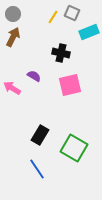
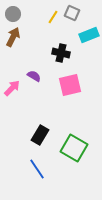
cyan rectangle: moved 3 px down
pink arrow: rotated 102 degrees clockwise
